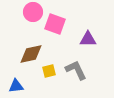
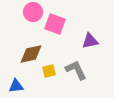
purple triangle: moved 2 px right, 2 px down; rotated 12 degrees counterclockwise
